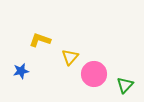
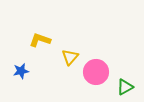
pink circle: moved 2 px right, 2 px up
green triangle: moved 2 px down; rotated 18 degrees clockwise
